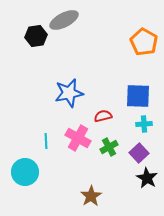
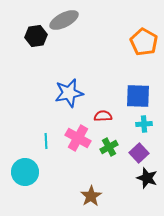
red semicircle: rotated 12 degrees clockwise
black star: rotated 10 degrees counterclockwise
